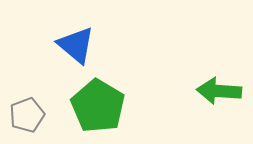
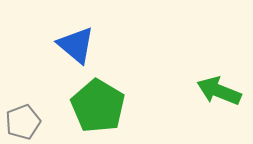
green arrow: rotated 18 degrees clockwise
gray pentagon: moved 4 px left, 7 px down
